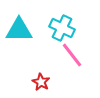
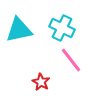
cyan triangle: rotated 12 degrees counterclockwise
pink line: moved 1 px left, 5 px down
